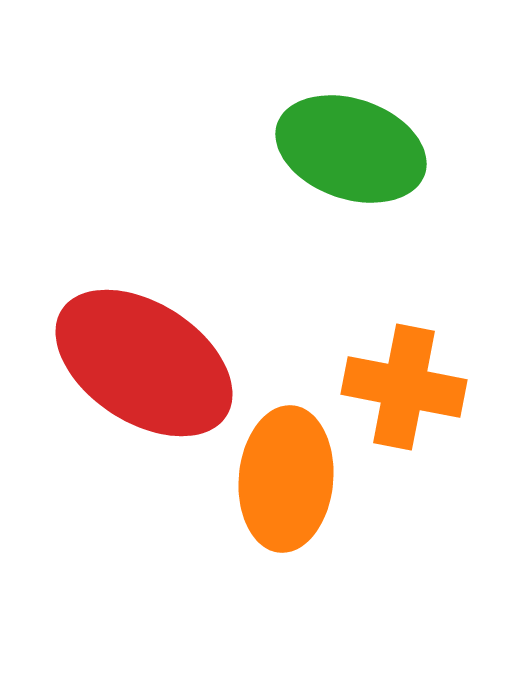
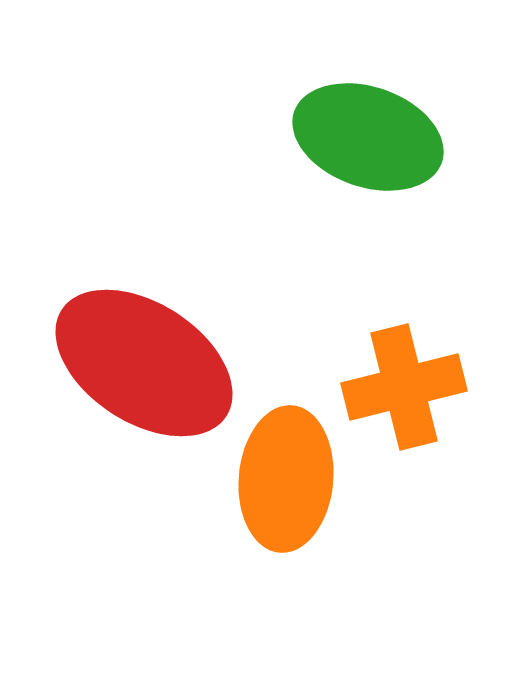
green ellipse: moved 17 px right, 12 px up
orange cross: rotated 25 degrees counterclockwise
